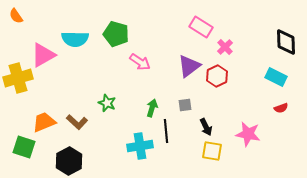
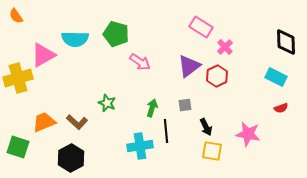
green square: moved 6 px left
black hexagon: moved 2 px right, 3 px up
